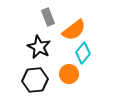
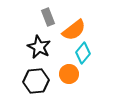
black hexagon: moved 1 px right, 1 px down
